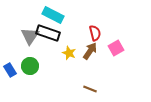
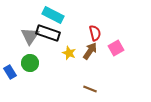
green circle: moved 3 px up
blue rectangle: moved 2 px down
